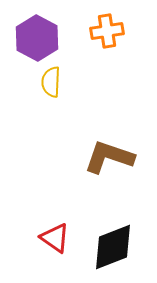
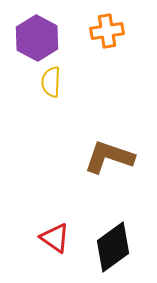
black diamond: rotated 15 degrees counterclockwise
